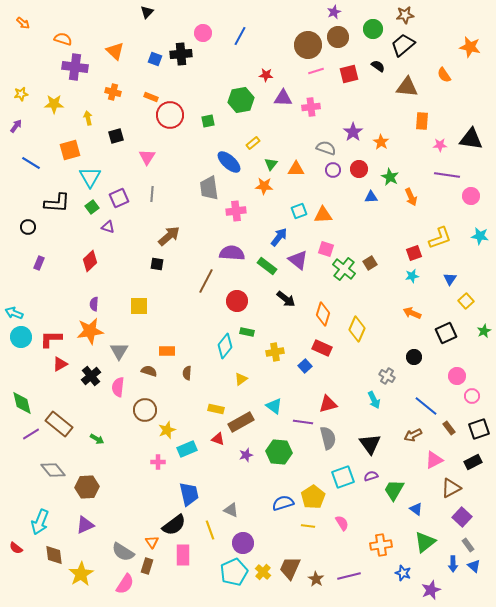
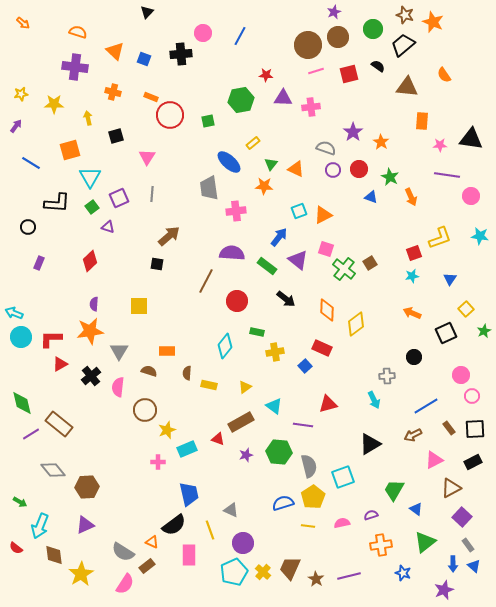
brown star at (405, 15): rotated 24 degrees clockwise
orange semicircle at (63, 39): moved 15 px right, 7 px up
orange star at (470, 47): moved 37 px left, 25 px up; rotated 10 degrees clockwise
blue square at (155, 59): moved 11 px left
orange triangle at (296, 169): rotated 24 degrees clockwise
blue triangle at (371, 197): rotated 24 degrees clockwise
orange triangle at (323, 215): rotated 24 degrees counterclockwise
yellow square at (466, 301): moved 8 px down
orange diamond at (323, 314): moved 4 px right, 4 px up; rotated 15 degrees counterclockwise
yellow diamond at (357, 329): moved 1 px left, 5 px up; rotated 30 degrees clockwise
green rectangle at (247, 332): moved 10 px right
gray cross at (387, 376): rotated 35 degrees counterclockwise
pink circle at (457, 376): moved 4 px right, 1 px up
yellow triangle at (241, 379): moved 4 px right, 8 px down
blue line at (426, 406): rotated 70 degrees counterclockwise
yellow rectangle at (216, 409): moved 7 px left, 24 px up
purple line at (303, 422): moved 3 px down
black square at (479, 429): moved 4 px left; rotated 15 degrees clockwise
gray semicircle at (328, 438): moved 19 px left, 28 px down
green arrow at (97, 439): moved 77 px left, 63 px down
black triangle at (370, 444): rotated 35 degrees clockwise
purple semicircle at (371, 476): moved 39 px down
cyan arrow at (40, 522): moved 4 px down
pink semicircle at (342, 523): rotated 70 degrees counterclockwise
orange triangle at (152, 542): rotated 32 degrees counterclockwise
pink rectangle at (183, 555): moved 6 px right
brown rectangle at (147, 566): rotated 35 degrees clockwise
purple star at (431, 590): moved 13 px right
